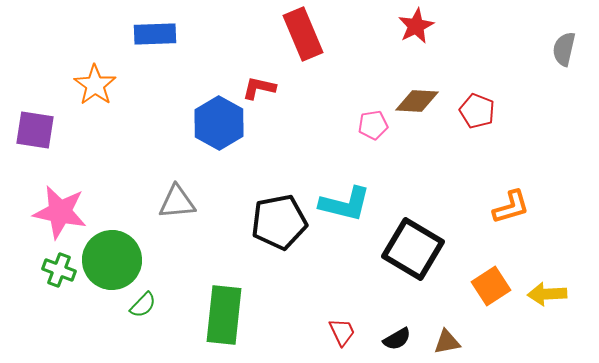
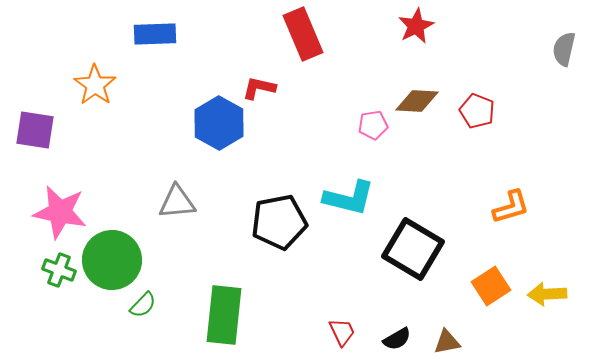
cyan L-shape: moved 4 px right, 6 px up
